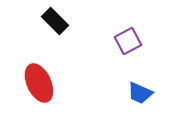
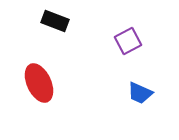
black rectangle: rotated 24 degrees counterclockwise
